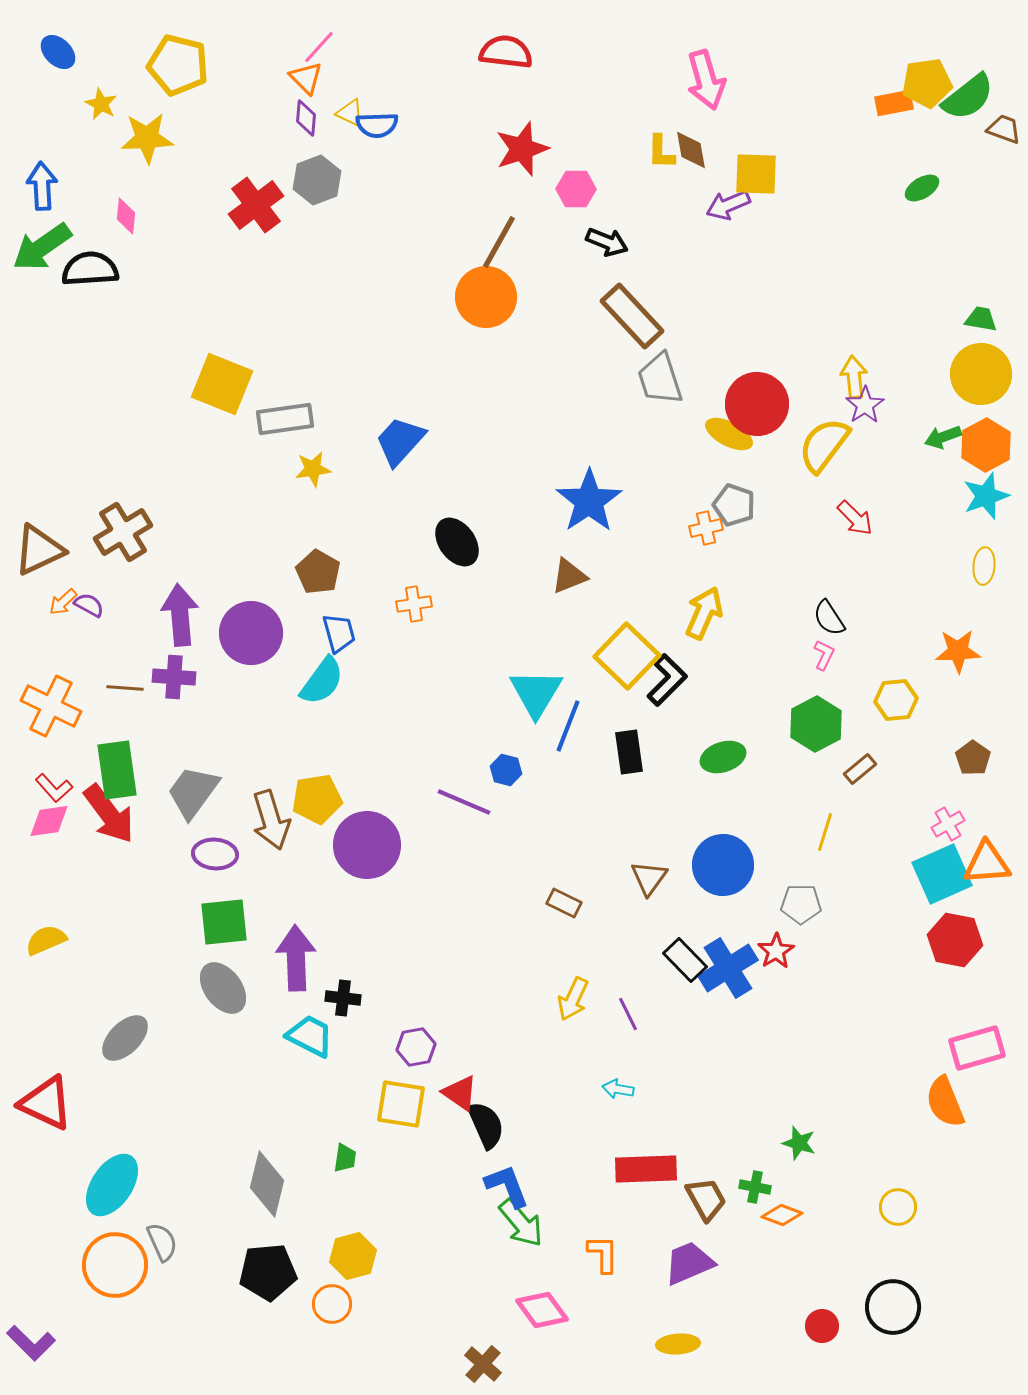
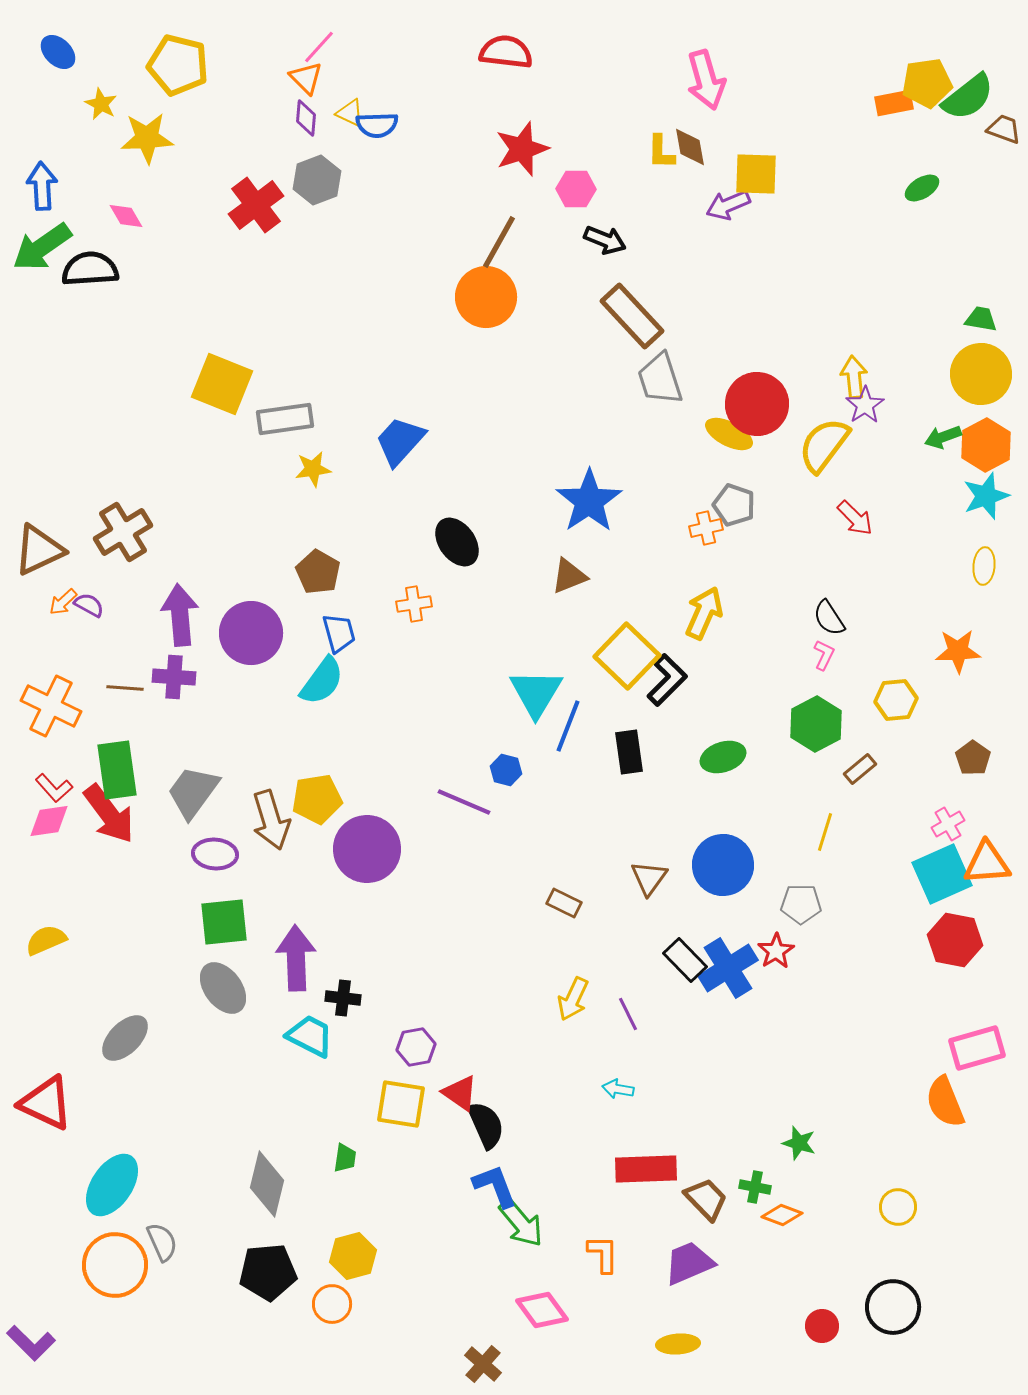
brown diamond at (691, 150): moved 1 px left, 3 px up
pink diamond at (126, 216): rotated 36 degrees counterclockwise
black arrow at (607, 242): moved 2 px left, 2 px up
purple circle at (367, 845): moved 4 px down
blue L-shape at (507, 1186): moved 12 px left
brown trapezoid at (706, 1199): rotated 15 degrees counterclockwise
